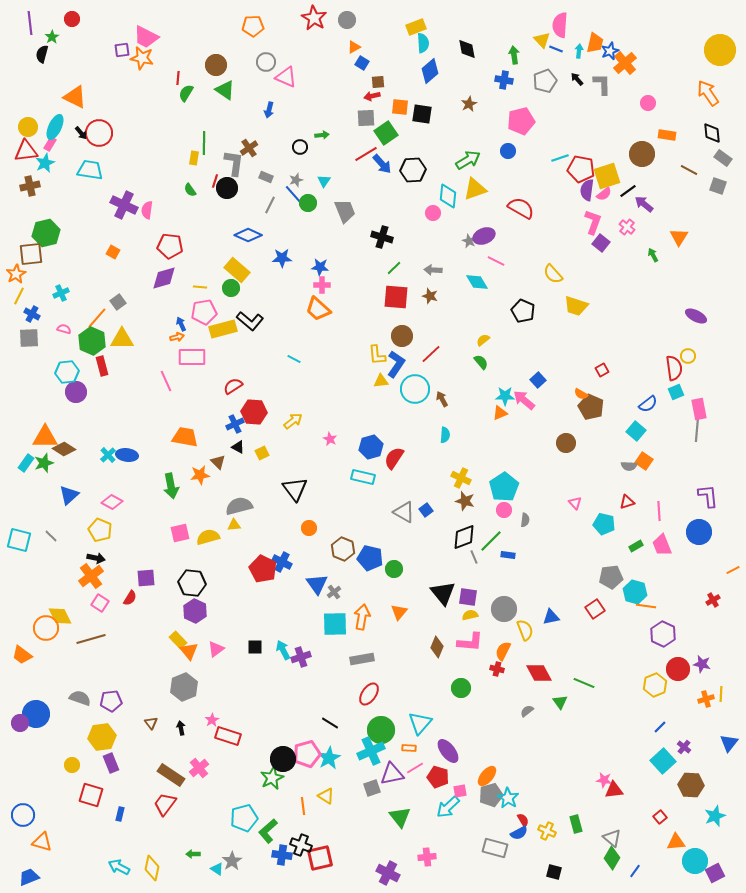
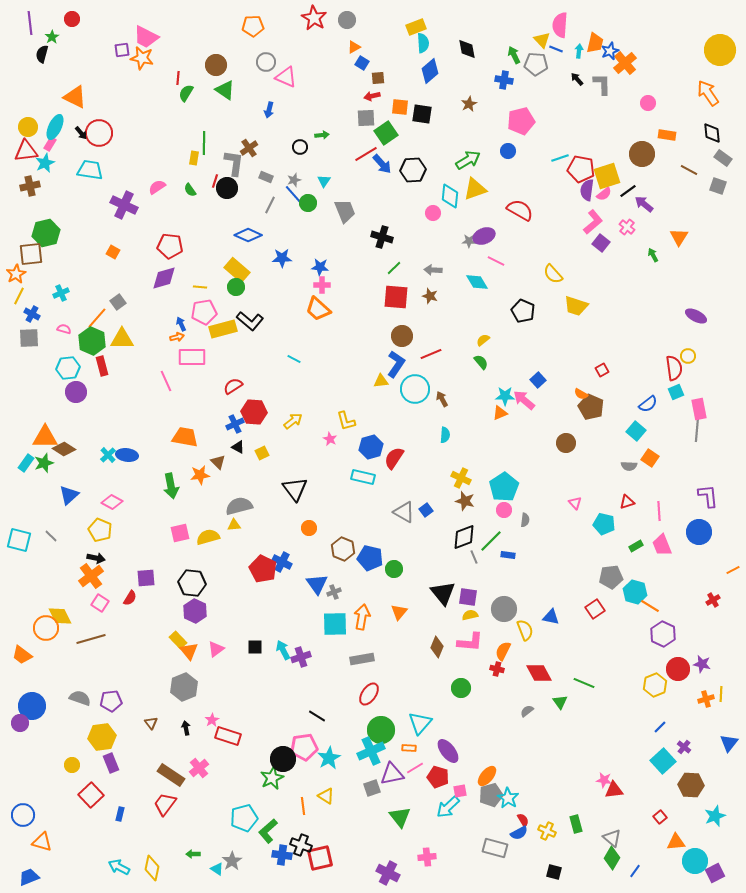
green arrow at (514, 55): rotated 18 degrees counterclockwise
gray pentagon at (545, 81): moved 9 px left, 17 px up; rotated 25 degrees clockwise
brown square at (378, 82): moved 4 px up
gray star at (296, 180): moved 2 px left
cyan diamond at (448, 196): moved 2 px right
red semicircle at (521, 208): moved 1 px left, 2 px down
pink semicircle at (147, 210): moved 10 px right, 23 px up; rotated 48 degrees clockwise
pink L-shape at (593, 222): rotated 30 degrees clockwise
gray star at (469, 241): rotated 24 degrees counterclockwise
green circle at (231, 288): moved 5 px right, 1 px up
red line at (431, 354): rotated 20 degrees clockwise
yellow L-shape at (377, 355): moved 31 px left, 66 px down; rotated 10 degrees counterclockwise
cyan hexagon at (67, 372): moved 1 px right, 4 px up
orange square at (644, 461): moved 6 px right, 3 px up
gray cross at (334, 592): rotated 16 degrees clockwise
orange line at (646, 606): moved 4 px right; rotated 24 degrees clockwise
blue triangle at (551, 617): rotated 24 degrees clockwise
blue circle at (36, 714): moved 4 px left, 8 px up
black line at (330, 723): moved 13 px left, 7 px up
black arrow at (181, 728): moved 5 px right
pink pentagon at (307, 754): moved 3 px left, 7 px up; rotated 8 degrees clockwise
red square at (91, 795): rotated 30 degrees clockwise
